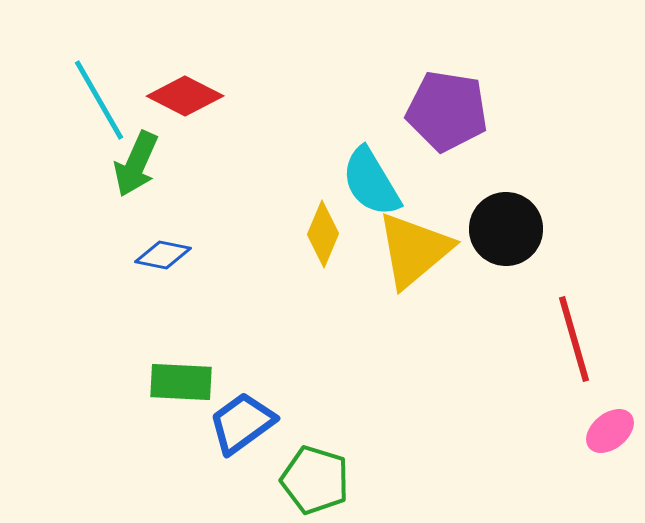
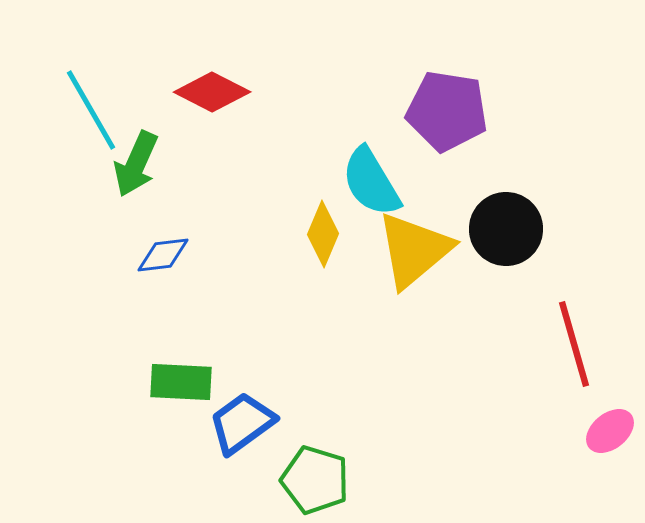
red diamond: moved 27 px right, 4 px up
cyan line: moved 8 px left, 10 px down
blue diamond: rotated 18 degrees counterclockwise
red line: moved 5 px down
